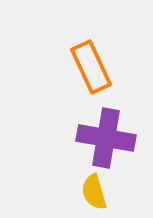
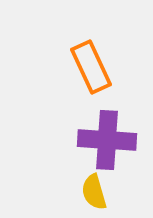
purple cross: moved 1 px right, 2 px down; rotated 6 degrees counterclockwise
